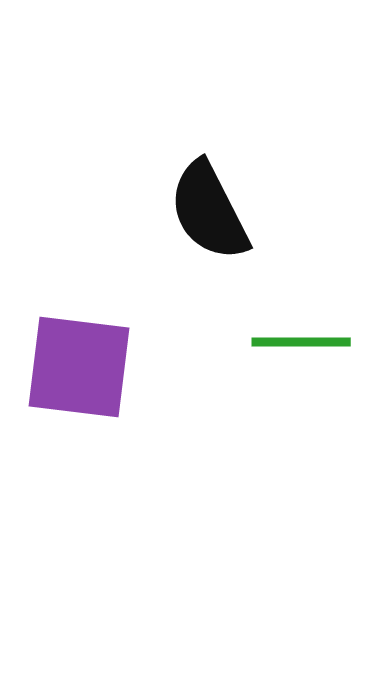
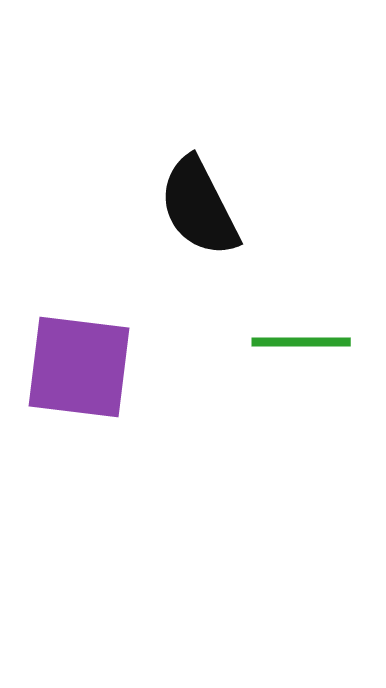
black semicircle: moved 10 px left, 4 px up
